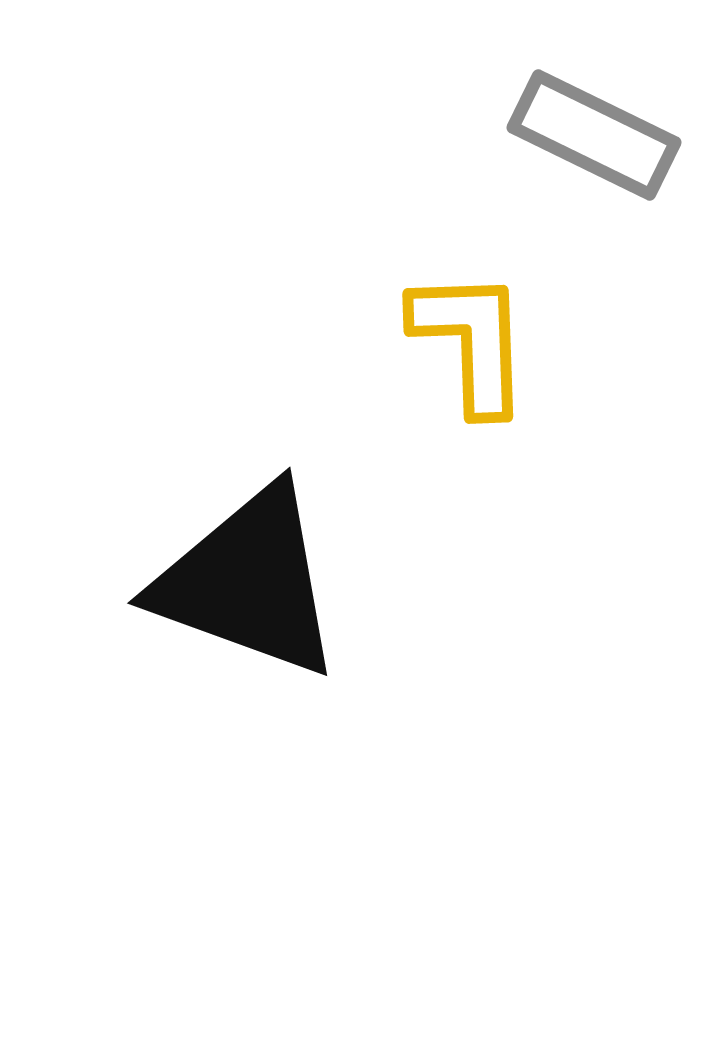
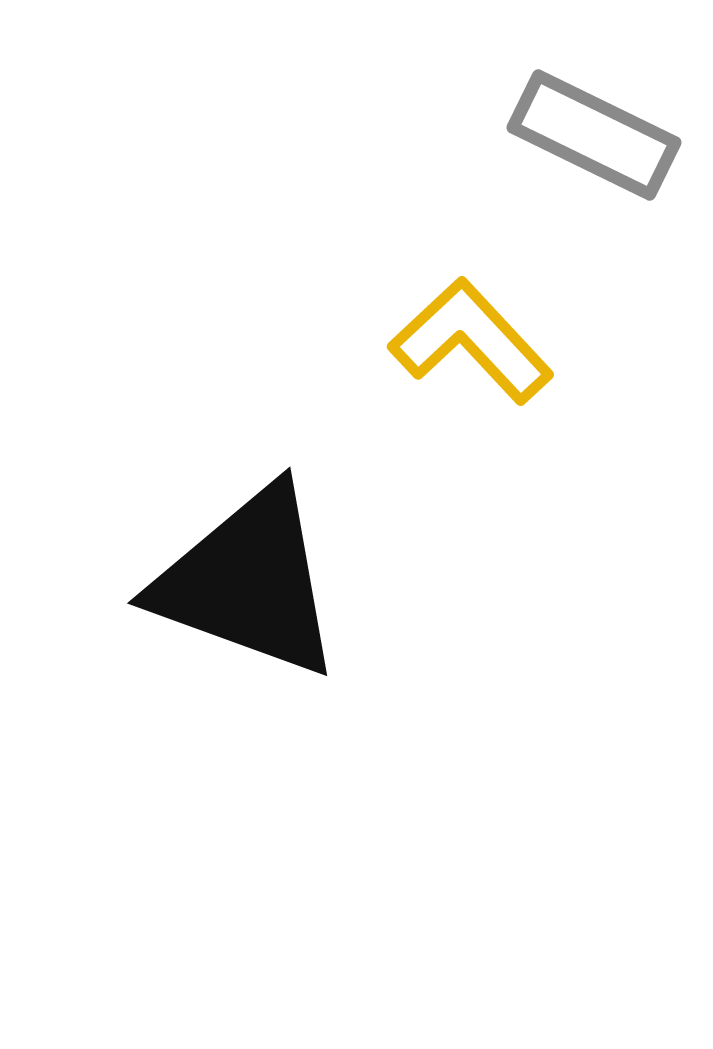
yellow L-shape: rotated 41 degrees counterclockwise
